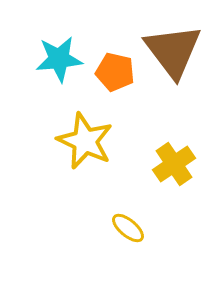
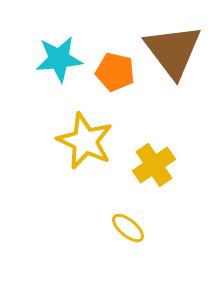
yellow cross: moved 20 px left, 1 px down
